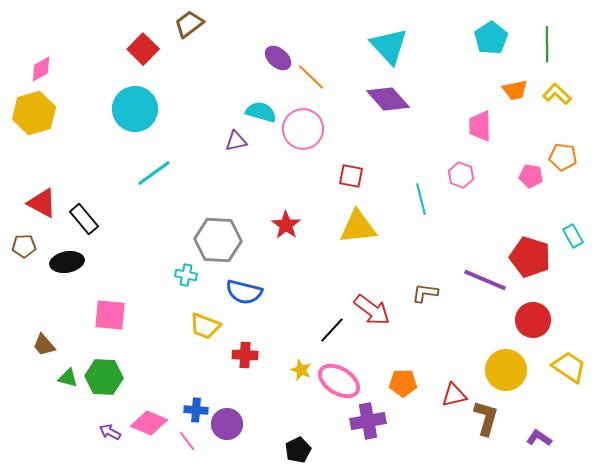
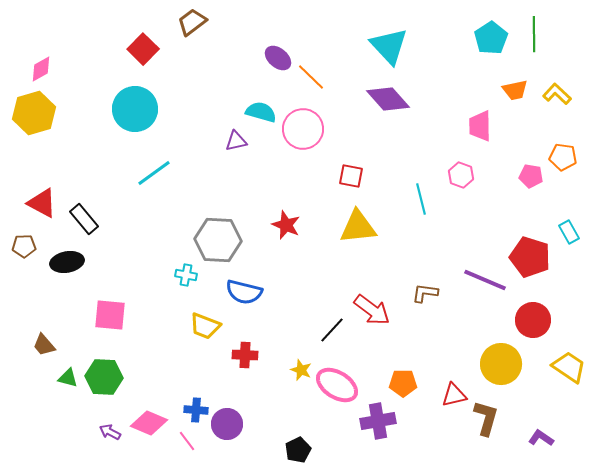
brown trapezoid at (189, 24): moved 3 px right, 2 px up
green line at (547, 44): moved 13 px left, 10 px up
red star at (286, 225): rotated 12 degrees counterclockwise
cyan rectangle at (573, 236): moved 4 px left, 4 px up
yellow circle at (506, 370): moved 5 px left, 6 px up
pink ellipse at (339, 381): moved 2 px left, 4 px down
purple cross at (368, 421): moved 10 px right
purple L-shape at (539, 438): moved 2 px right
